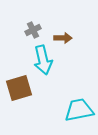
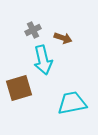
brown arrow: rotated 18 degrees clockwise
cyan trapezoid: moved 7 px left, 7 px up
